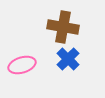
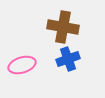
blue cross: rotated 25 degrees clockwise
